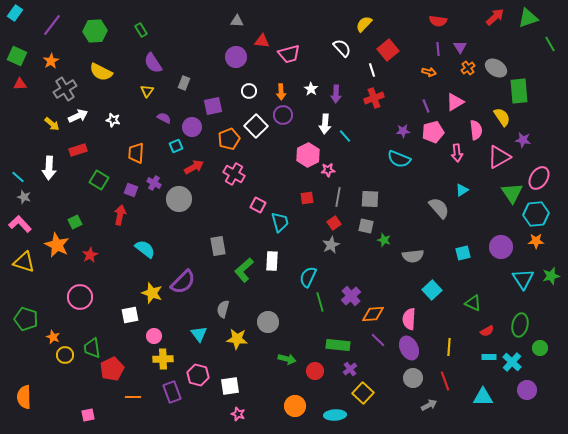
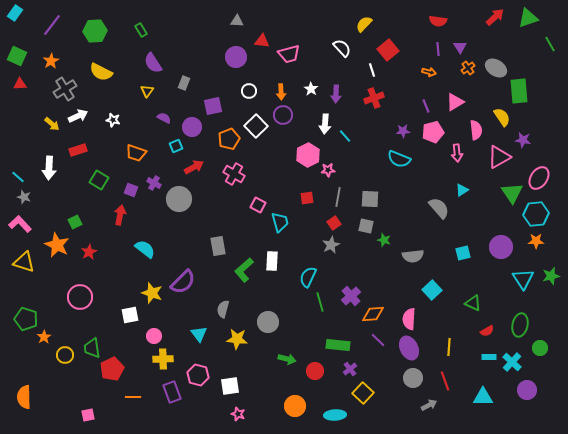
orange trapezoid at (136, 153): rotated 75 degrees counterclockwise
red star at (90, 255): moved 1 px left, 3 px up
orange star at (53, 337): moved 9 px left; rotated 16 degrees clockwise
